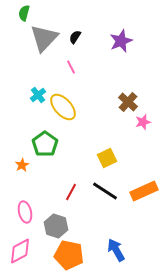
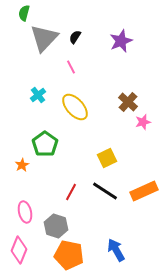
yellow ellipse: moved 12 px right
pink diamond: moved 1 px left, 1 px up; rotated 40 degrees counterclockwise
